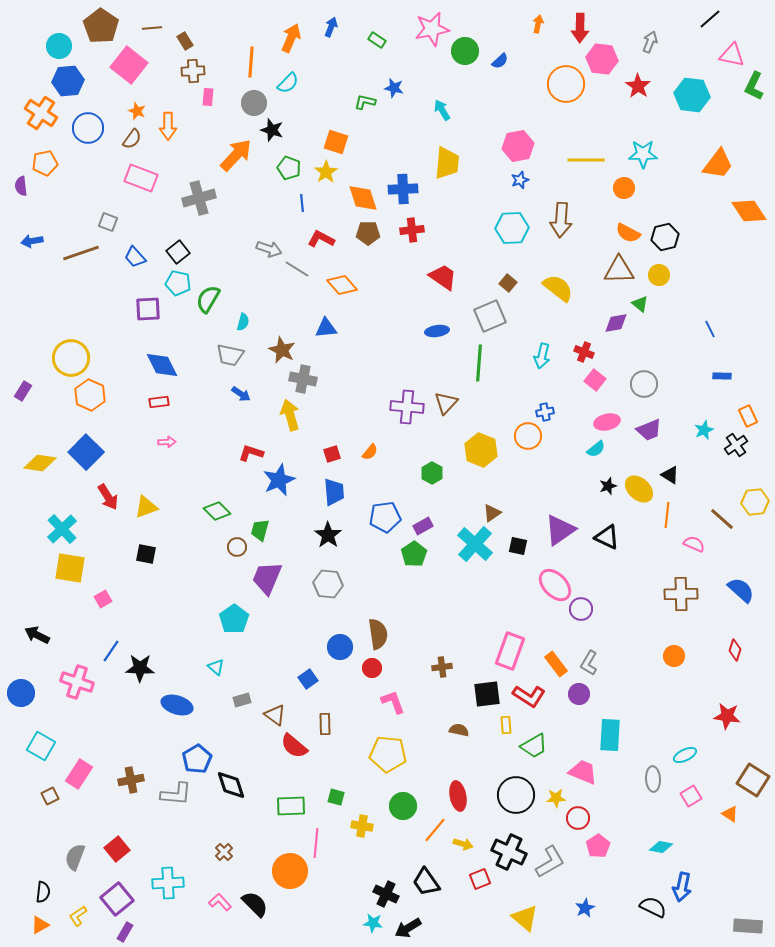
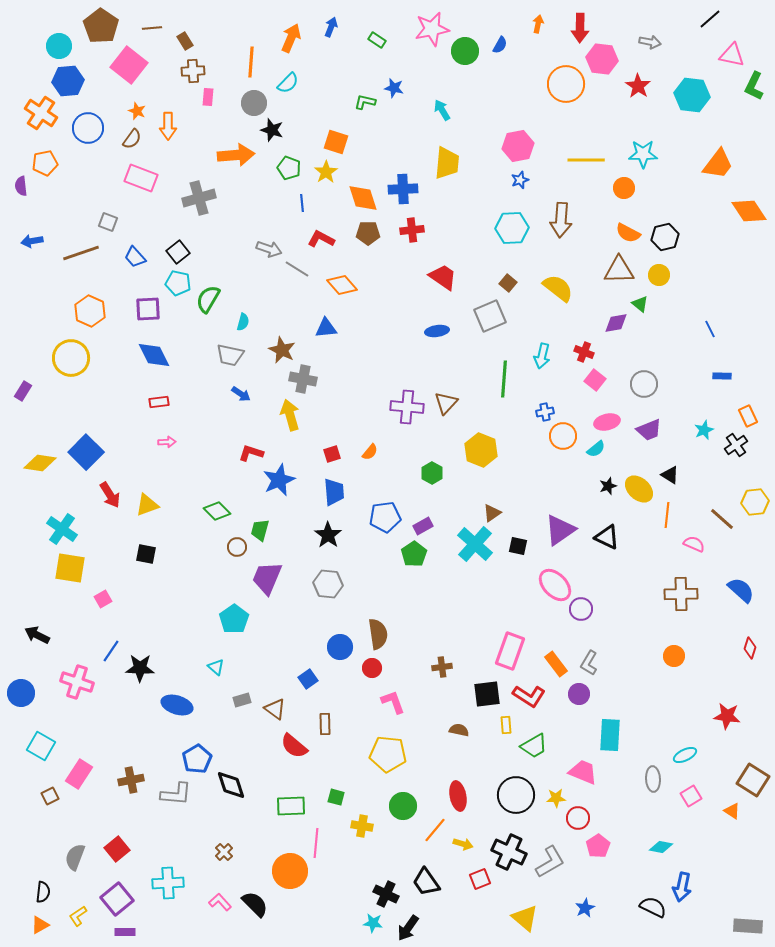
gray arrow at (650, 42): rotated 80 degrees clockwise
blue semicircle at (500, 61): moved 16 px up; rotated 18 degrees counterclockwise
orange arrow at (236, 155): rotated 42 degrees clockwise
green line at (479, 363): moved 25 px right, 16 px down
blue diamond at (162, 365): moved 8 px left, 10 px up
orange hexagon at (90, 395): moved 84 px up
orange circle at (528, 436): moved 35 px right
red arrow at (108, 497): moved 2 px right, 2 px up
yellow triangle at (146, 507): moved 1 px right, 2 px up
cyan cross at (62, 529): rotated 12 degrees counterclockwise
red diamond at (735, 650): moved 15 px right, 2 px up
brown triangle at (275, 715): moved 6 px up
orange triangle at (730, 814): moved 2 px right, 3 px up
black arrow at (408, 928): rotated 24 degrees counterclockwise
purple rectangle at (125, 932): rotated 60 degrees clockwise
